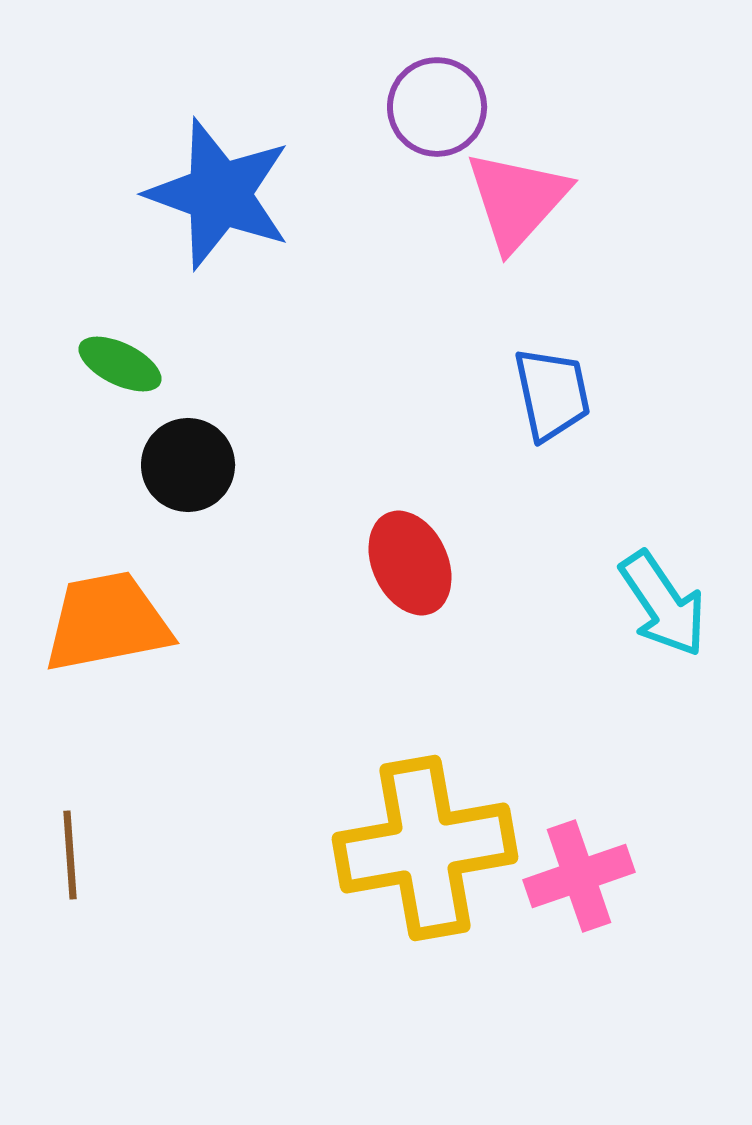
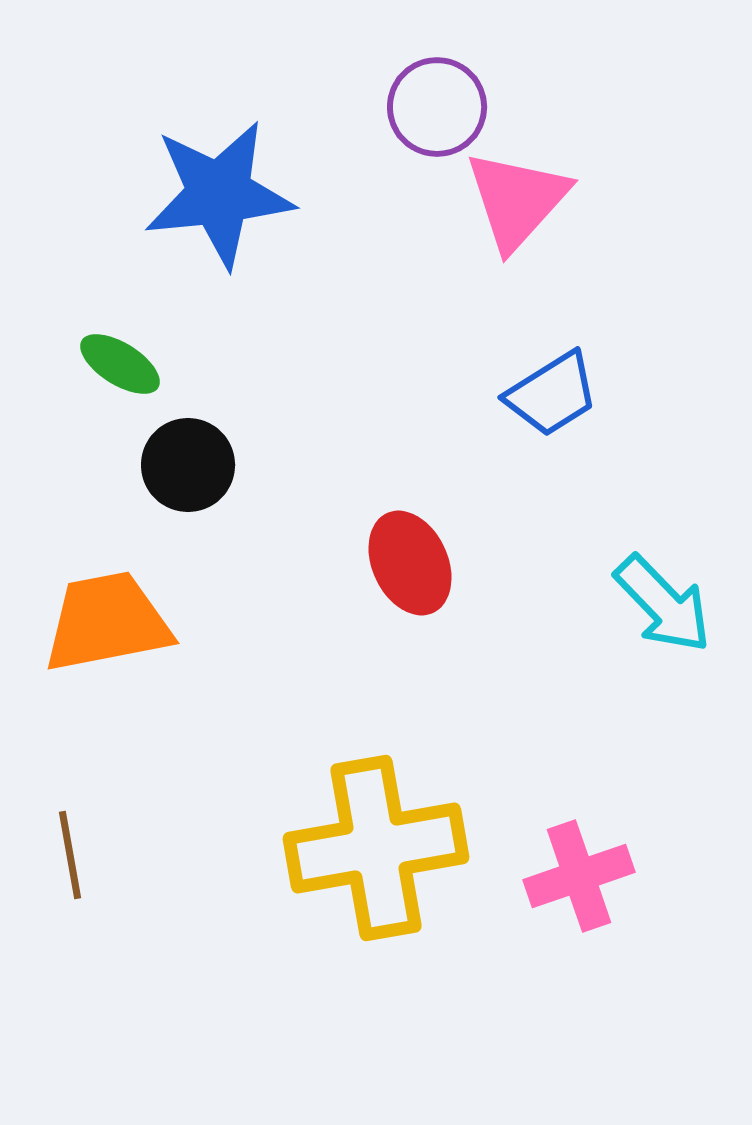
blue star: rotated 26 degrees counterclockwise
green ellipse: rotated 6 degrees clockwise
blue trapezoid: rotated 70 degrees clockwise
cyan arrow: rotated 10 degrees counterclockwise
yellow cross: moved 49 px left
brown line: rotated 6 degrees counterclockwise
